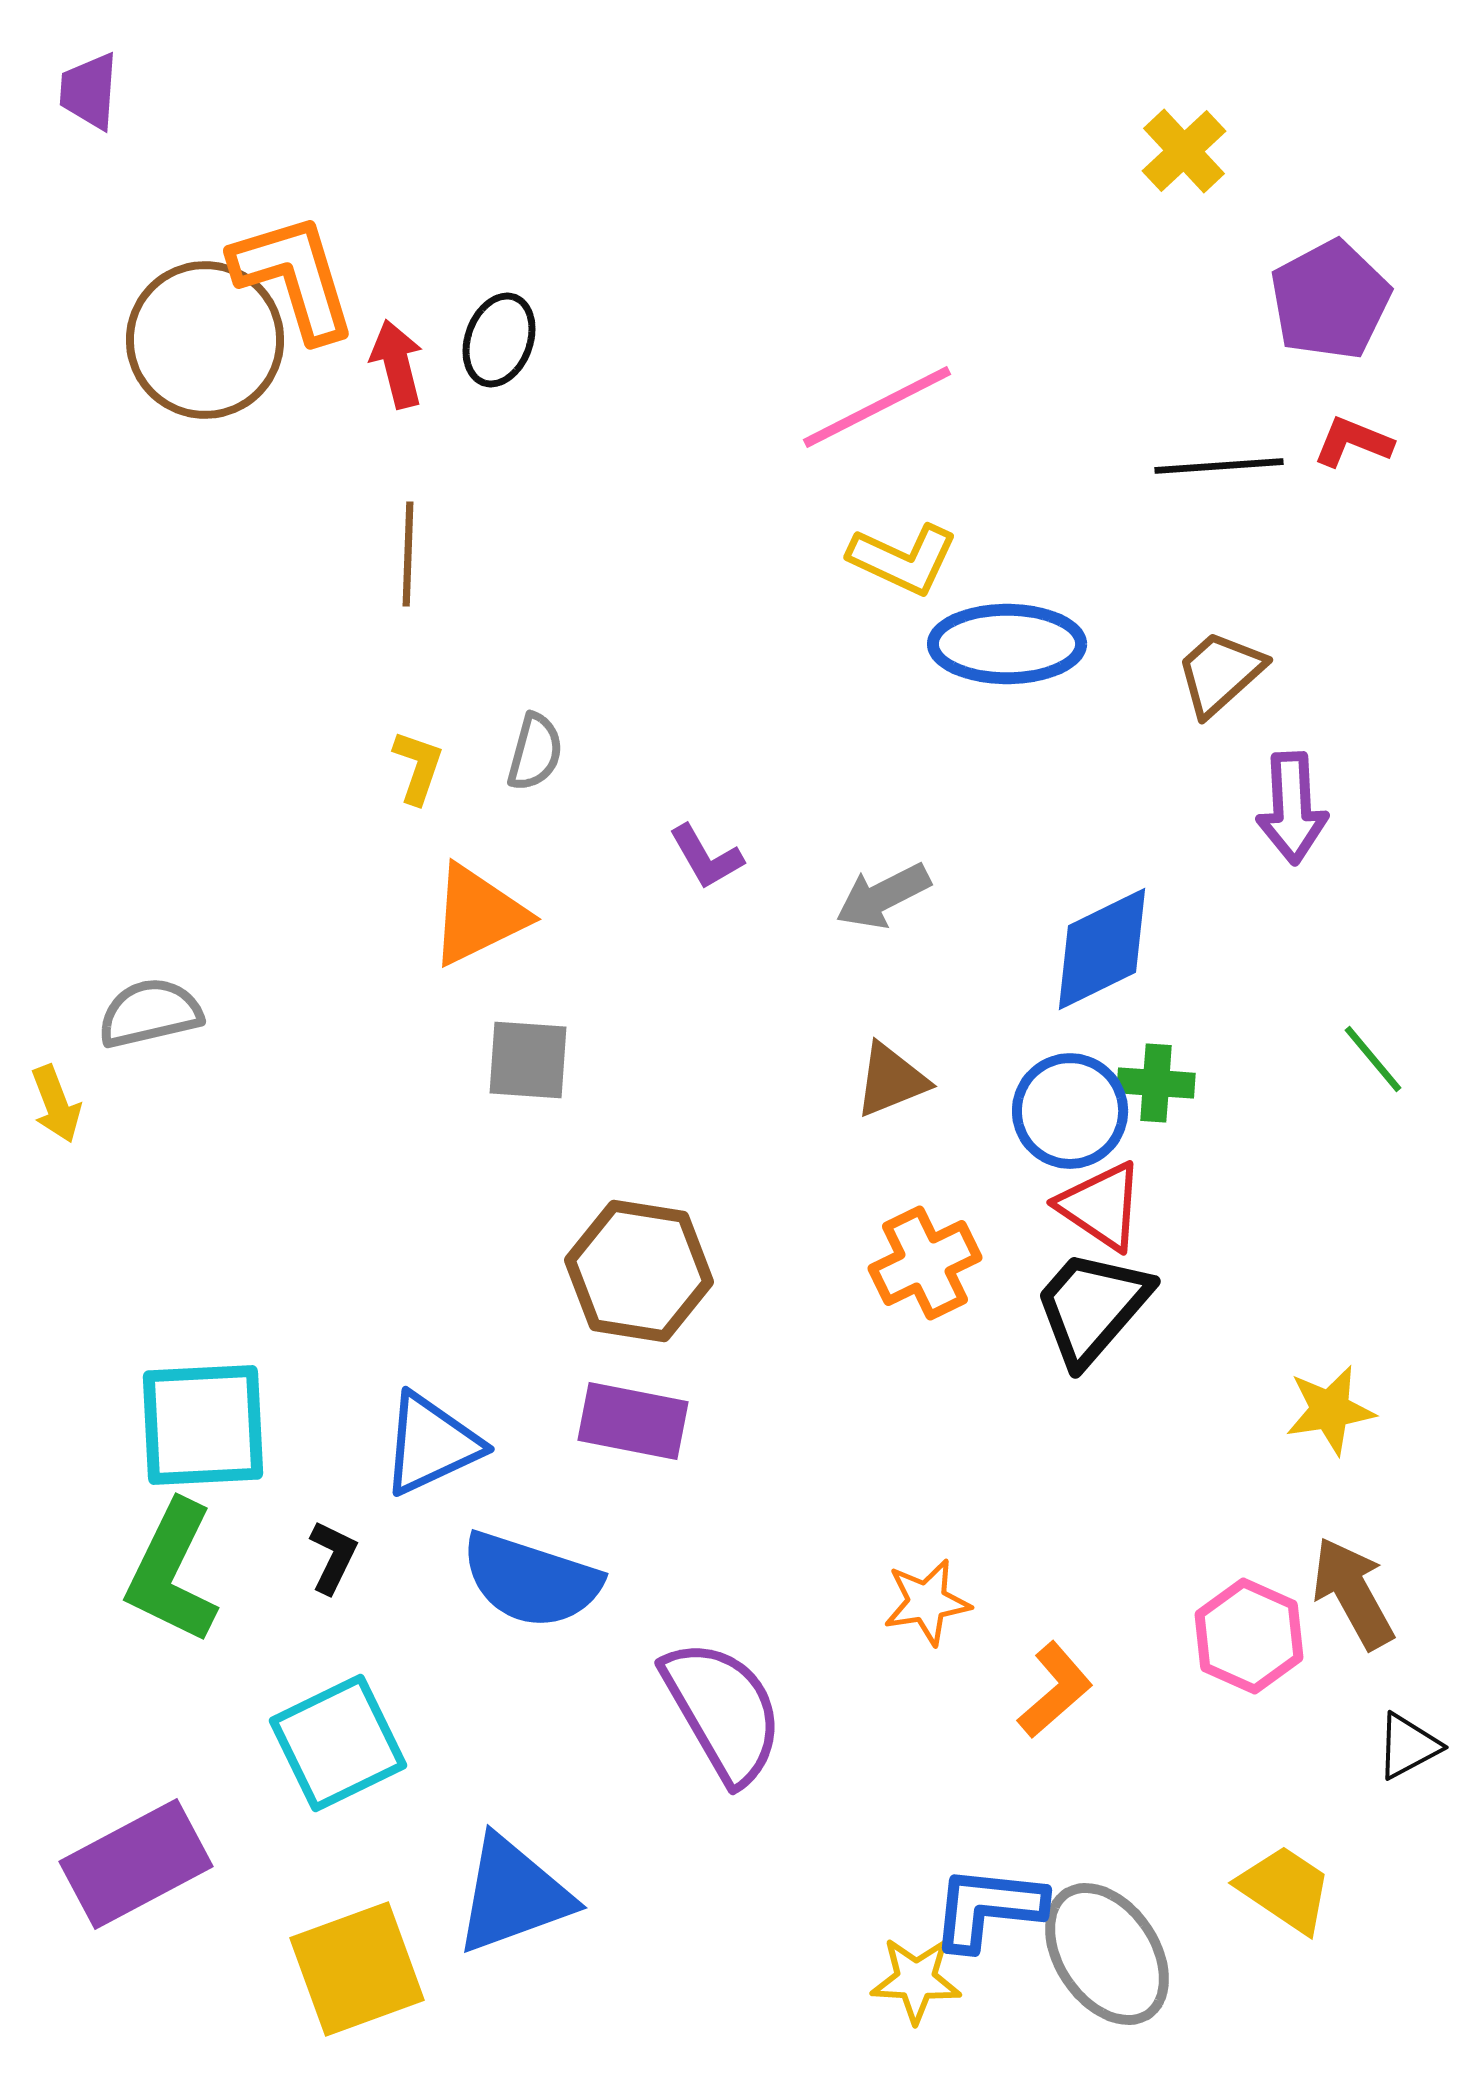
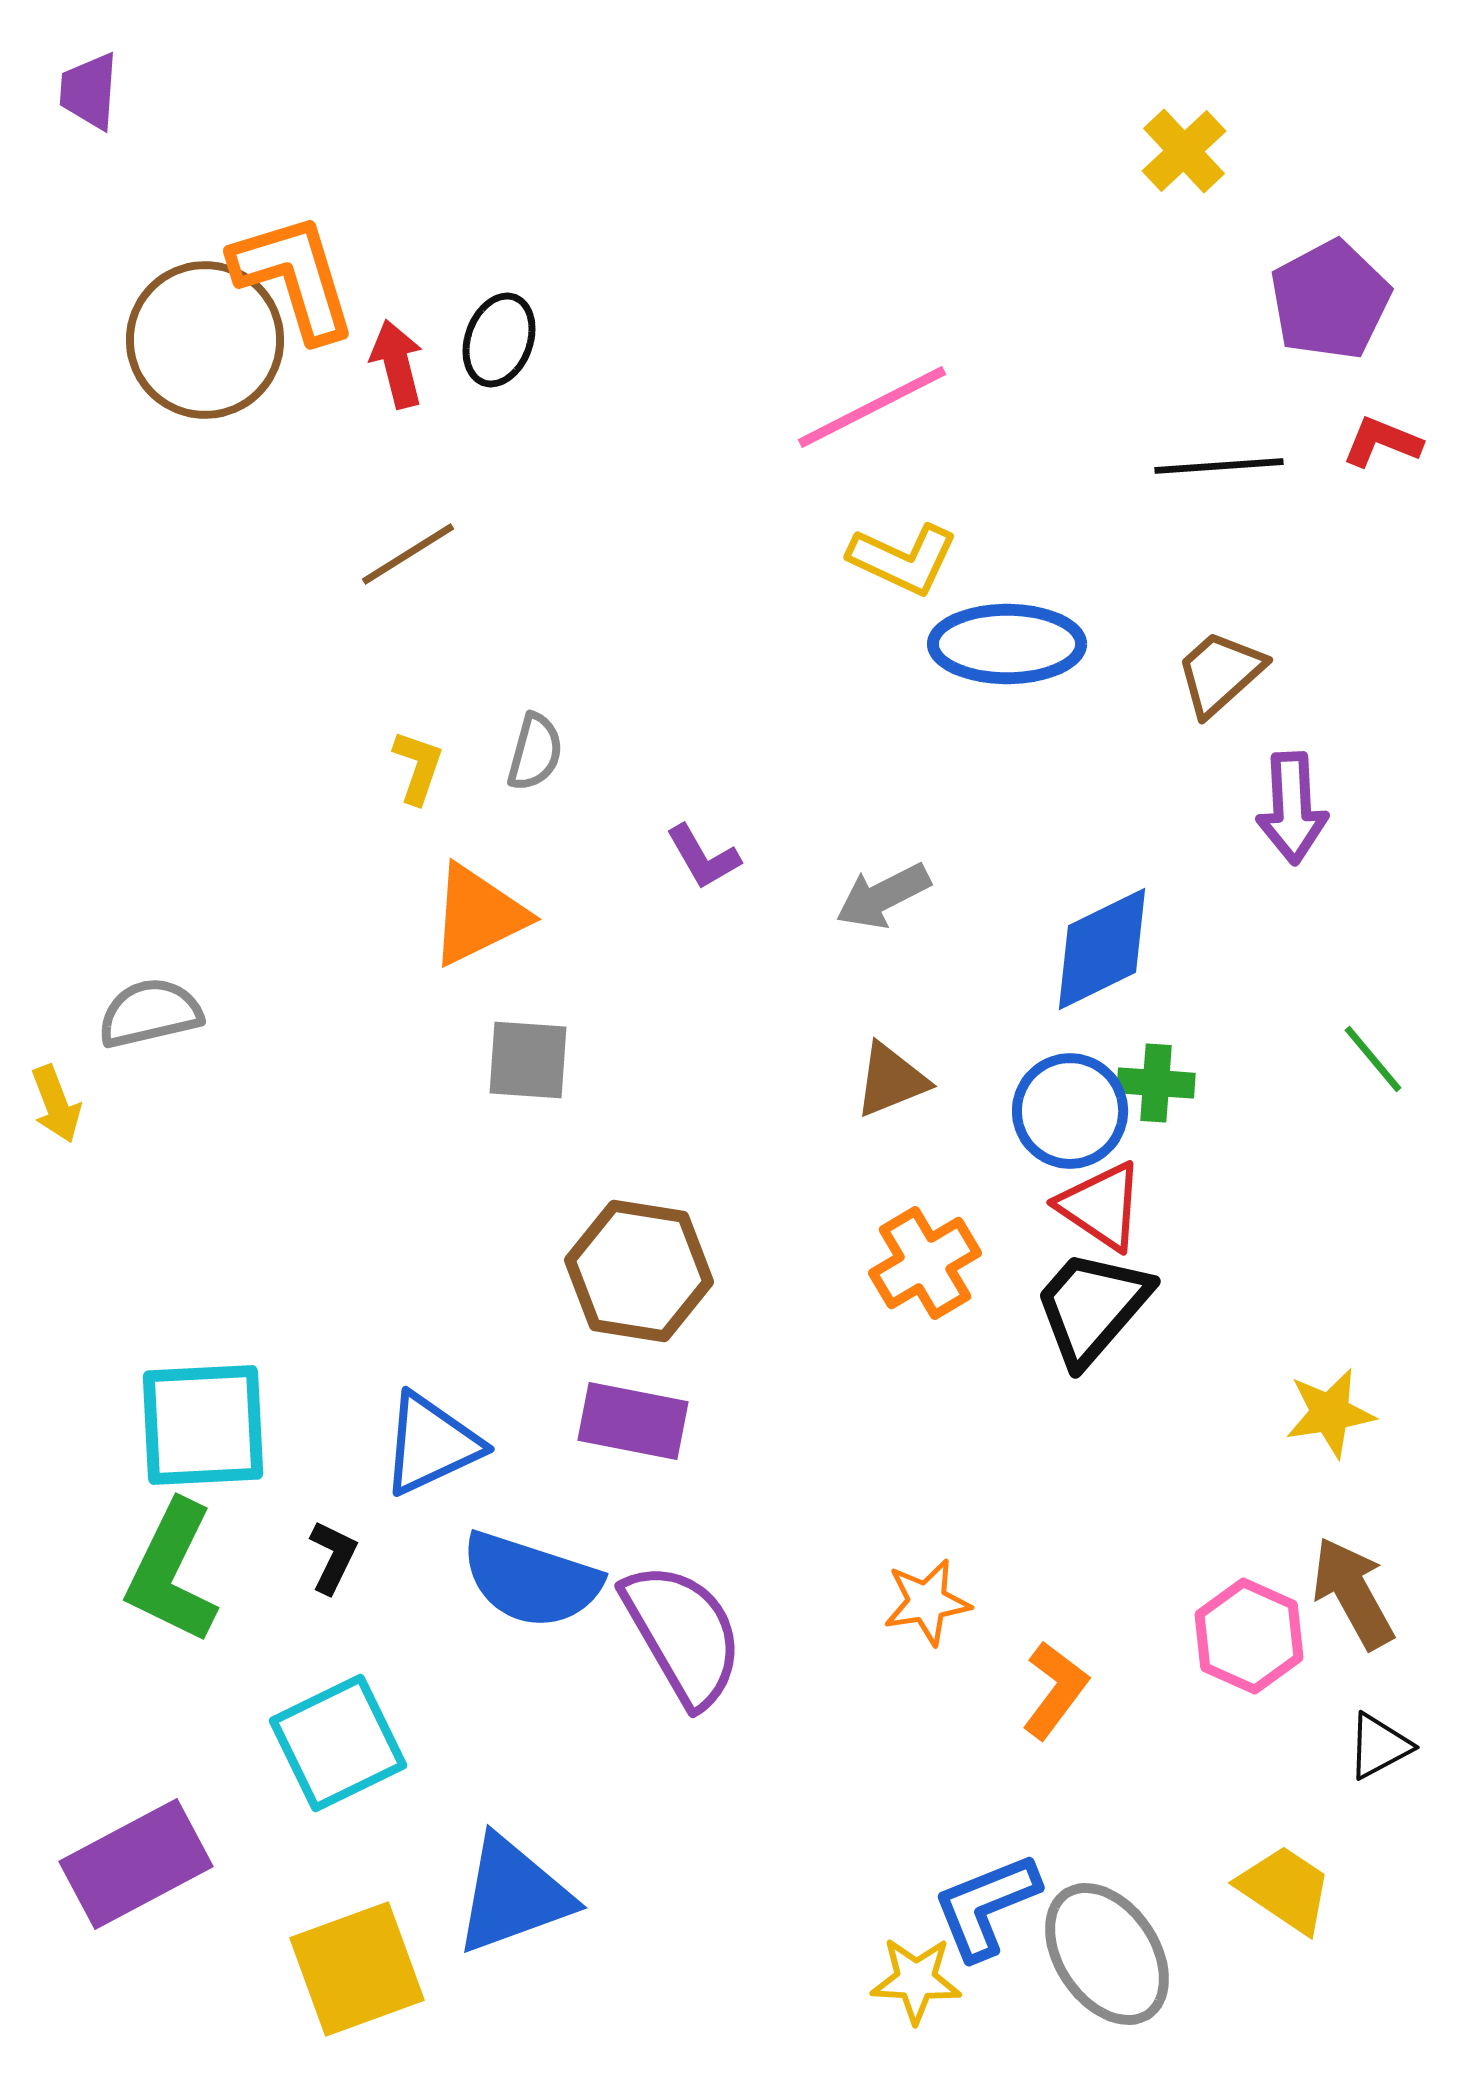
pink line at (877, 407): moved 5 px left
red L-shape at (1353, 442): moved 29 px right
brown line at (408, 554): rotated 56 degrees clockwise
purple L-shape at (706, 857): moved 3 px left
orange cross at (925, 1263): rotated 5 degrees counterclockwise
yellow star at (1330, 1410): moved 3 px down
orange L-shape at (1055, 1690): rotated 12 degrees counterclockwise
purple semicircle at (723, 1711): moved 40 px left, 77 px up
black triangle at (1408, 1746): moved 29 px left
blue L-shape at (988, 1908): moved 2 px left, 2 px up; rotated 28 degrees counterclockwise
